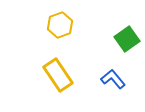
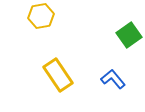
yellow hexagon: moved 19 px left, 9 px up; rotated 10 degrees clockwise
green square: moved 2 px right, 4 px up
